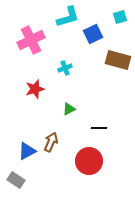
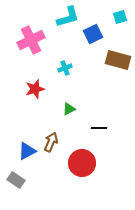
red circle: moved 7 px left, 2 px down
